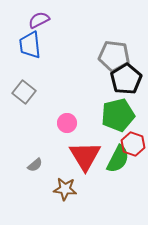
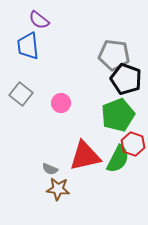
purple semicircle: rotated 115 degrees counterclockwise
blue trapezoid: moved 2 px left, 1 px down
gray pentagon: moved 1 px up
black pentagon: rotated 20 degrees counterclockwise
gray square: moved 3 px left, 2 px down
green pentagon: rotated 8 degrees counterclockwise
pink circle: moved 6 px left, 20 px up
red triangle: rotated 48 degrees clockwise
gray semicircle: moved 15 px right, 4 px down; rotated 63 degrees clockwise
brown star: moved 7 px left
